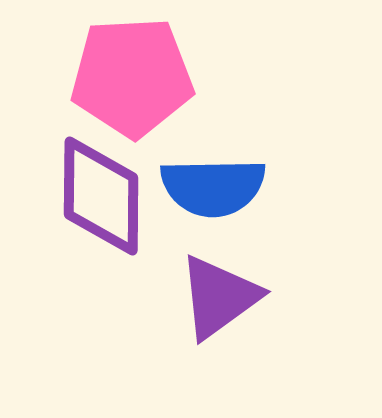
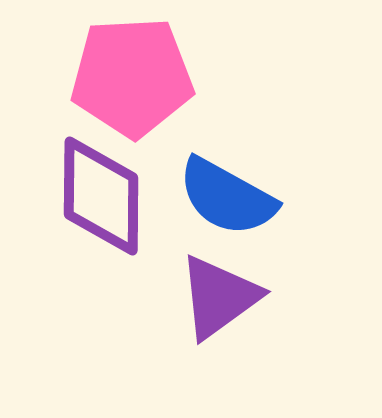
blue semicircle: moved 14 px right, 10 px down; rotated 30 degrees clockwise
